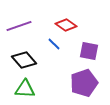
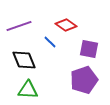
blue line: moved 4 px left, 2 px up
purple square: moved 2 px up
black diamond: rotated 20 degrees clockwise
purple pentagon: moved 3 px up
green triangle: moved 3 px right, 1 px down
